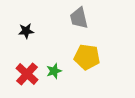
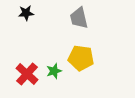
black star: moved 18 px up
yellow pentagon: moved 6 px left, 1 px down
